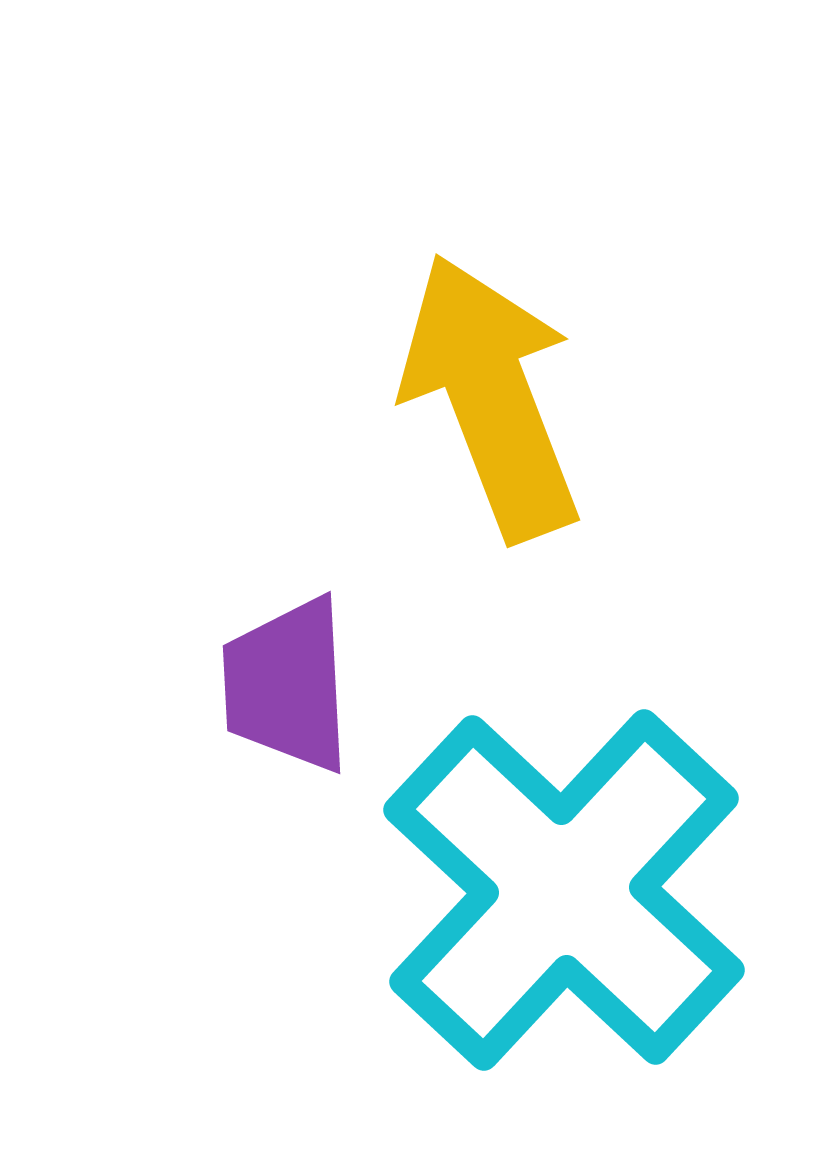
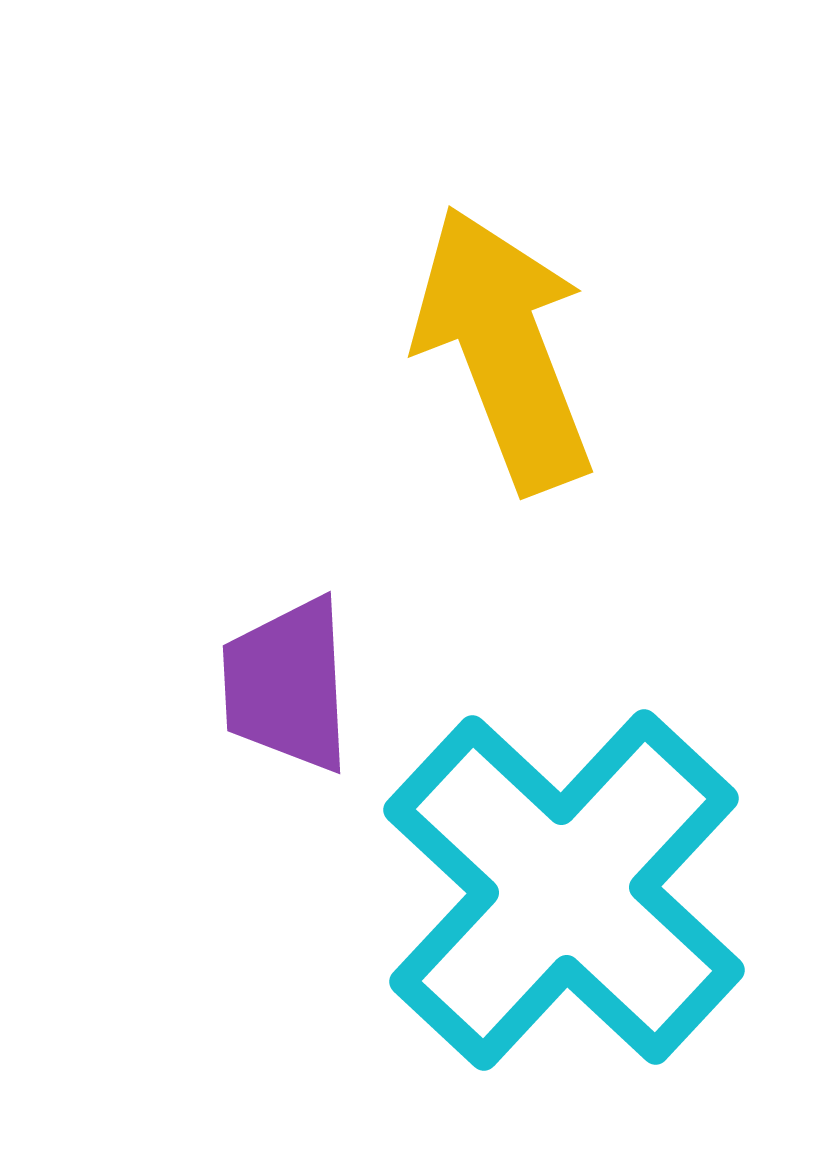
yellow arrow: moved 13 px right, 48 px up
